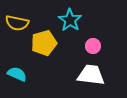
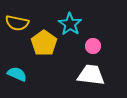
cyan star: moved 4 px down
yellow pentagon: rotated 20 degrees counterclockwise
